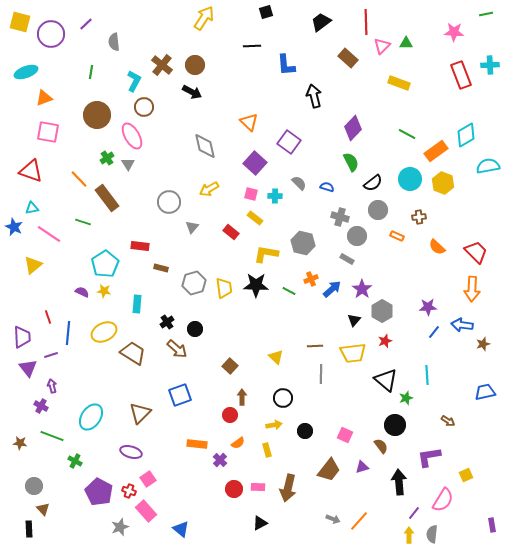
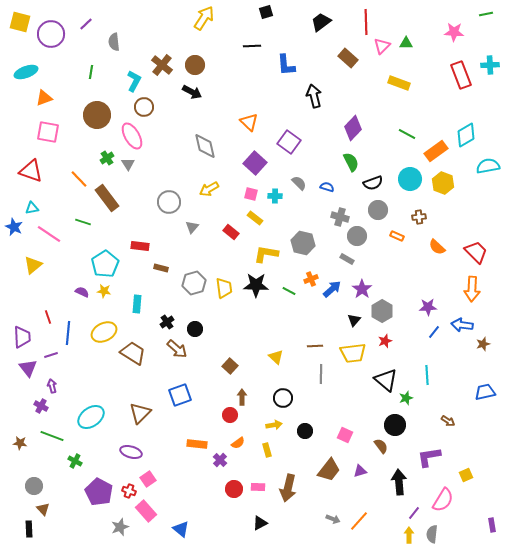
black semicircle at (373, 183): rotated 18 degrees clockwise
cyan ellipse at (91, 417): rotated 20 degrees clockwise
purple triangle at (362, 467): moved 2 px left, 4 px down
